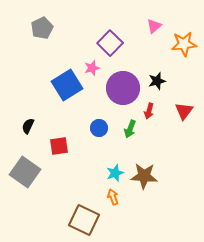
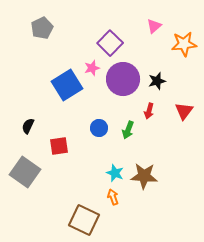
purple circle: moved 9 px up
green arrow: moved 2 px left, 1 px down
cyan star: rotated 30 degrees counterclockwise
